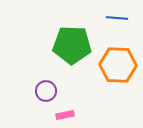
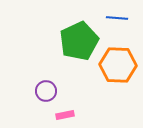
green pentagon: moved 7 px right, 4 px up; rotated 27 degrees counterclockwise
